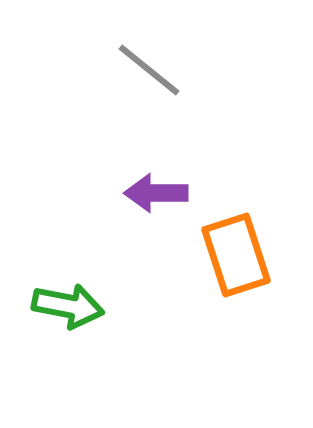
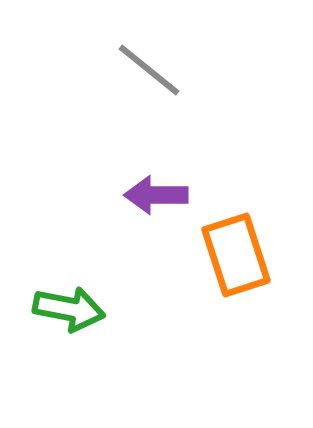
purple arrow: moved 2 px down
green arrow: moved 1 px right, 3 px down
